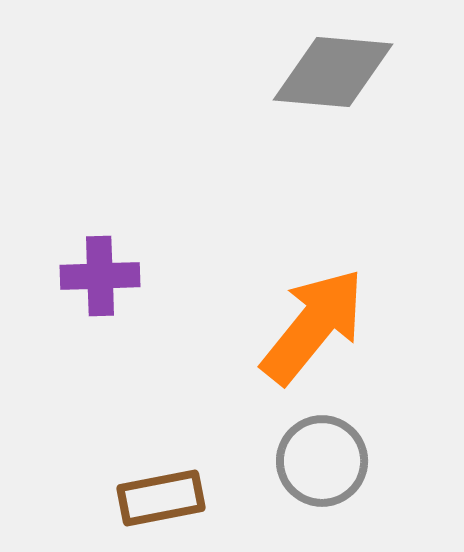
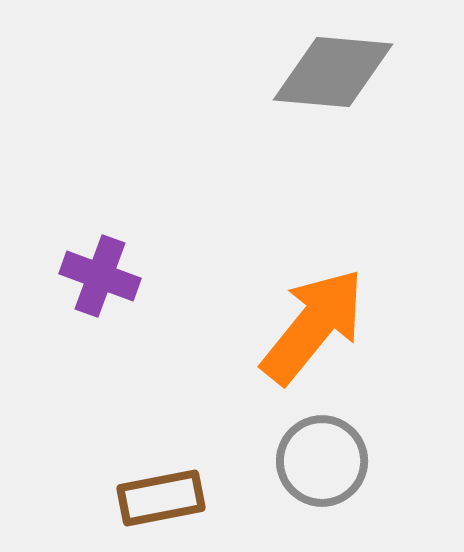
purple cross: rotated 22 degrees clockwise
